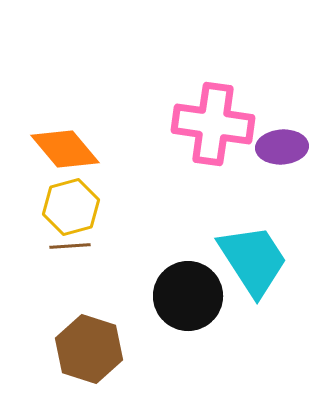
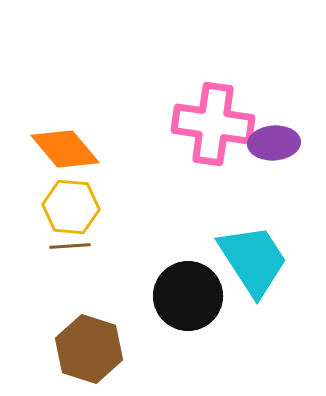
purple ellipse: moved 8 px left, 4 px up
yellow hexagon: rotated 20 degrees clockwise
